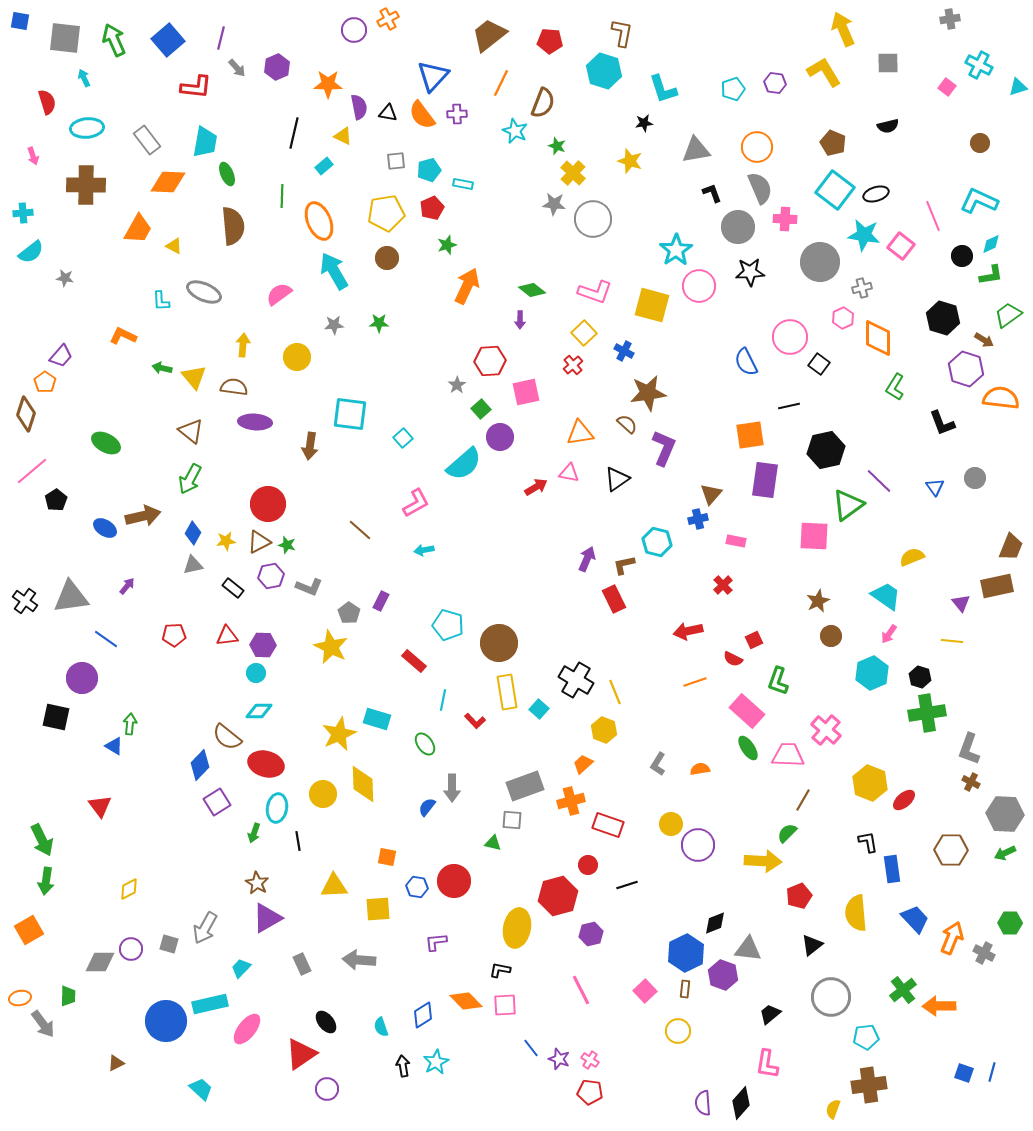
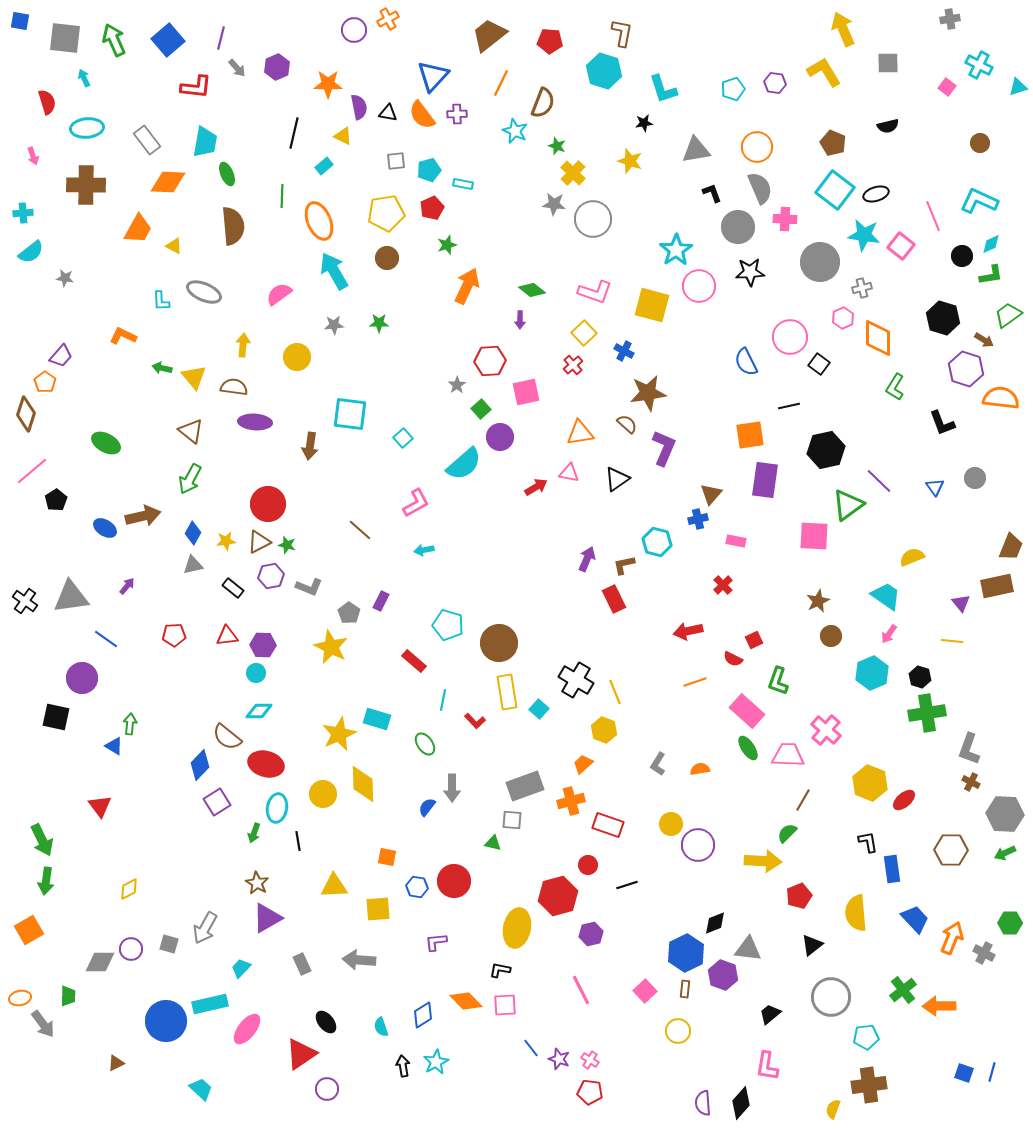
pink L-shape at (767, 1064): moved 2 px down
